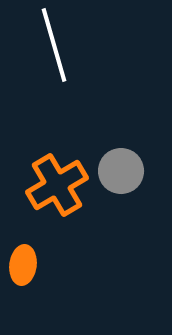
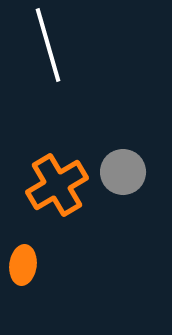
white line: moved 6 px left
gray circle: moved 2 px right, 1 px down
